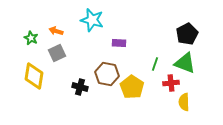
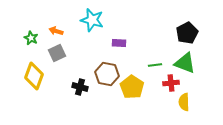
black pentagon: moved 1 px up
green line: moved 1 px down; rotated 64 degrees clockwise
yellow diamond: rotated 12 degrees clockwise
